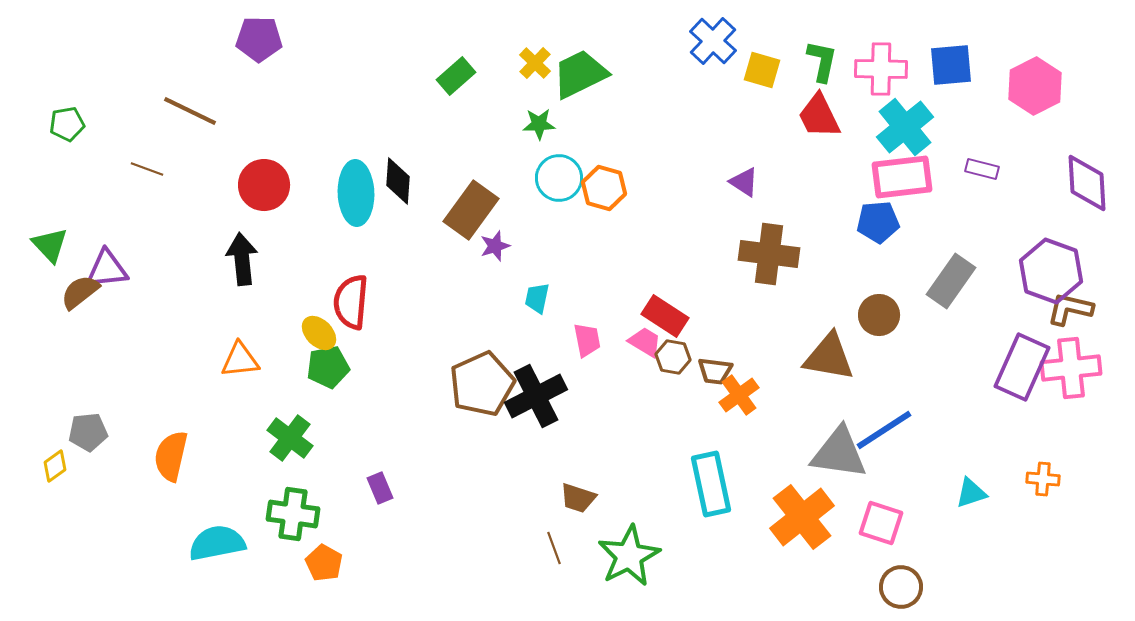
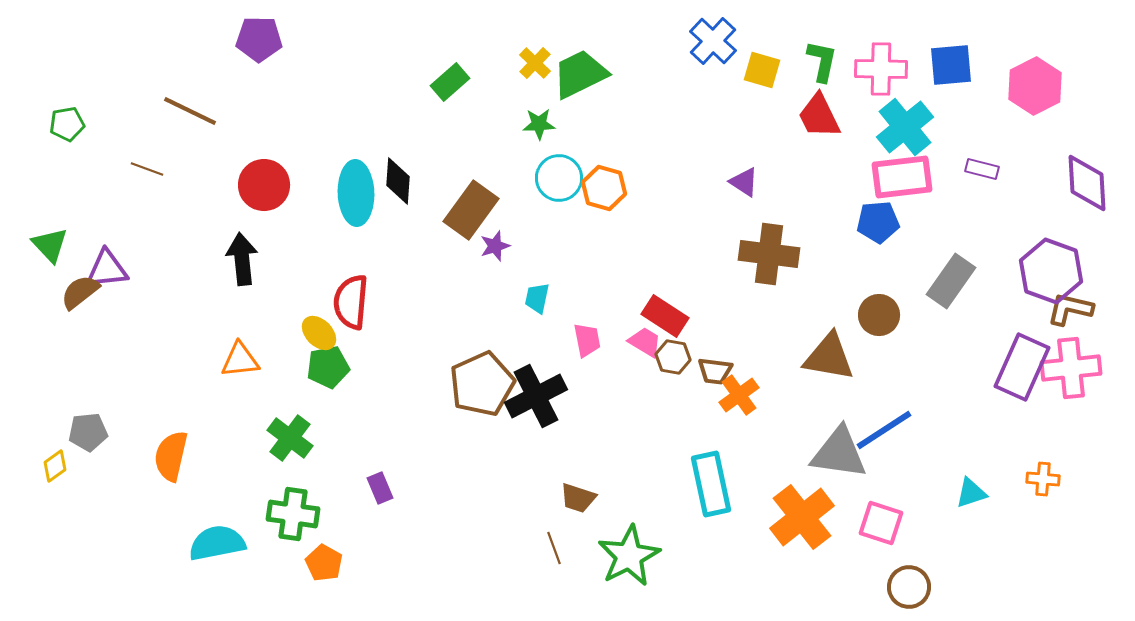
green rectangle at (456, 76): moved 6 px left, 6 px down
brown circle at (901, 587): moved 8 px right
